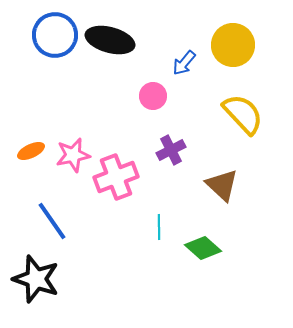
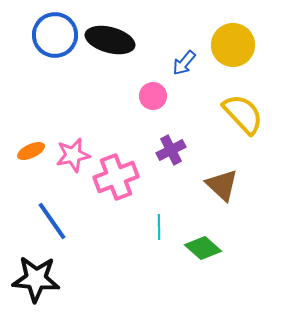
black star: rotated 15 degrees counterclockwise
